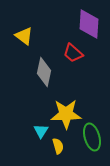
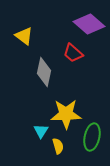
purple diamond: rotated 52 degrees counterclockwise
green ellipse: rotated 28 degrees clockwise
